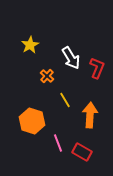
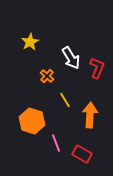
yellow star: moved 3 px up
pink line: moved 2 px left
red rectangle: moved 2 px down
